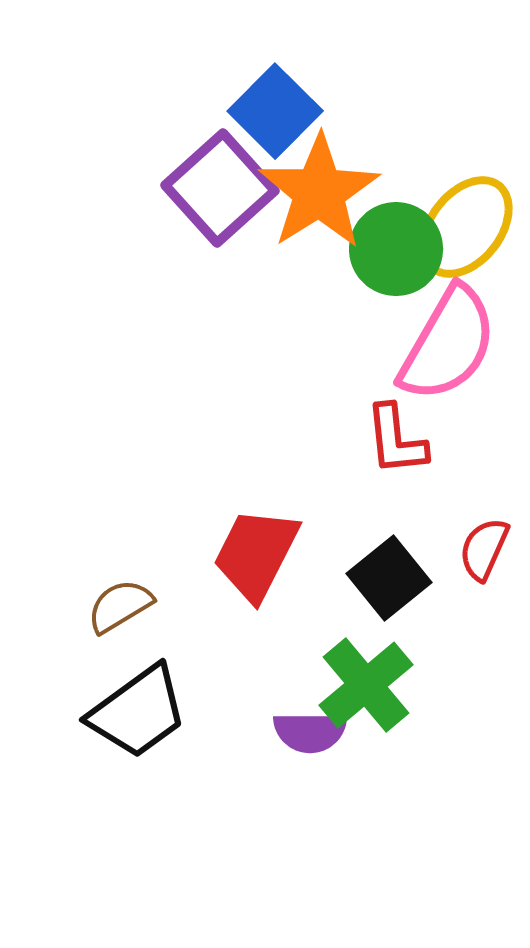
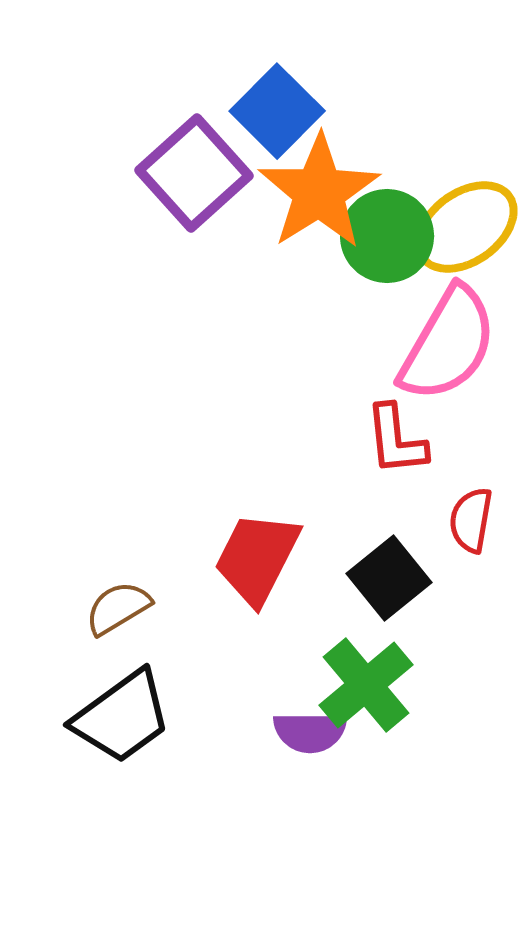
blue square: moved 2 px right
purple square: moved 26 px left, 15 px up
yellow ellipse: rotated 16 degrees clockwise
green circle: moved 9 px left, 13 px up
red semicircle: moved 13 px left, 29 px up; rotated 14 degrees counterclockwise
red trapezoid: moved 1 px right, 4 px down
brown semicircle: moved 2 px left, 2 px down
black trapezoid: moved 16 px left, 5 px down
